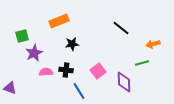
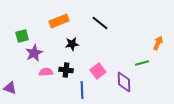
black line: moved 21 px left, 5 px up
orange arrow: moved 5 px right, 1 px up; rotated 128 degrees clockwise
blue line: moved 3 px right, 1 px up; rotated 30 degrees clockwise
